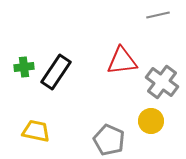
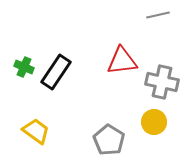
green cross: rotated 30 degrees clockwise
gray cross: rotated 24 degrees counterclockwise
yellow circle: moved 3 px right, 1 px down
yellow trapezoid: rotated 24 degrees clockwise
gray pentagon: rotated 8 degrees clockwise
